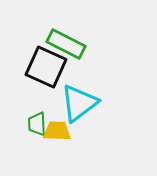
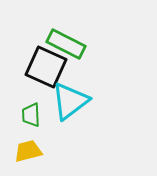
cyan triangle: moved 9 px left, 2 px up
green trapezoid: moved 6 px left, 9 px up
yellow trapezoid: moved 29 px left, 20 px down; rotated 16 degrees counterclockwise
